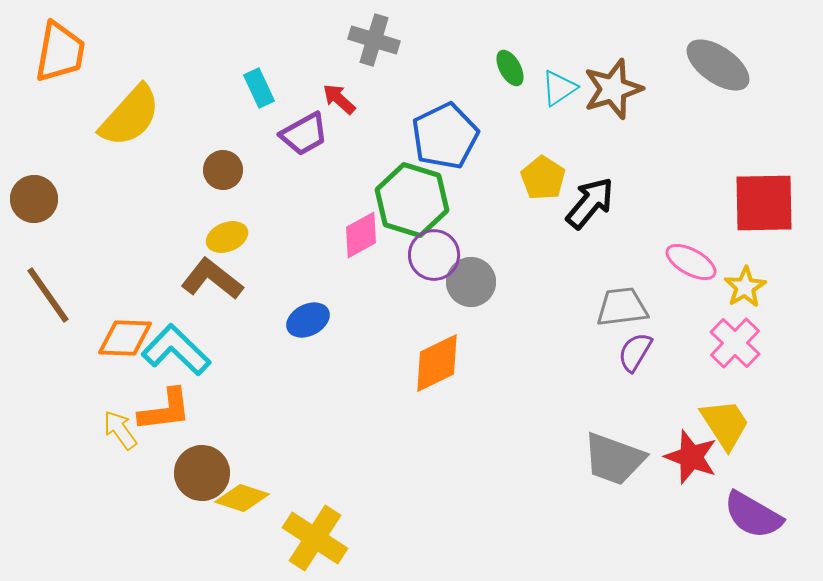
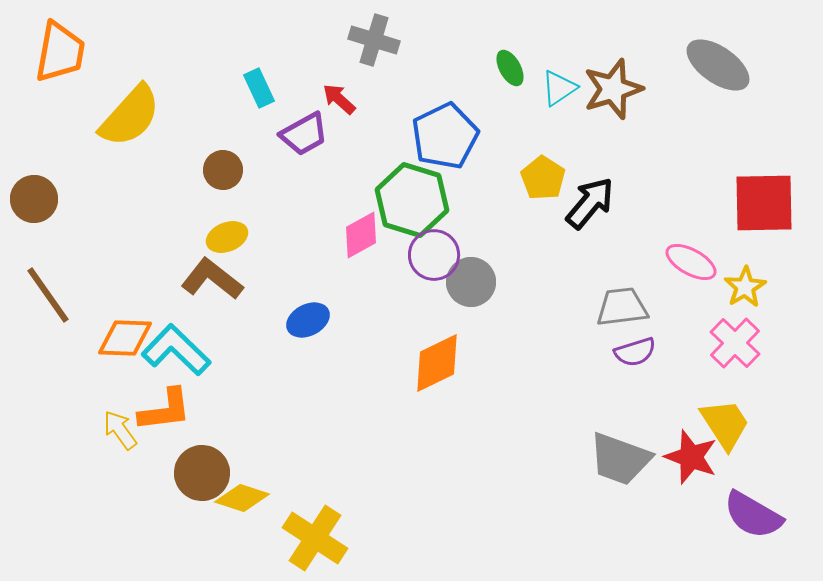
purple semicircle at (635, 352): rotated 138 degrees counterclockwise
gray trapezoid at (614, 459): moved 6 px right
